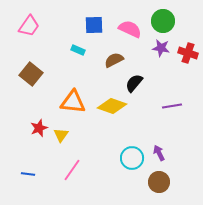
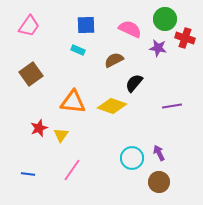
green circle: moved 2 px right, 2 px up
blue square: moved 8 px left
purple star: moved 3 px left
red cross: moved 3 px left, 15 px up
brown square: rotated 15 degrees clockwise
